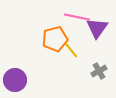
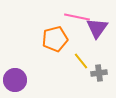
yellow line: moved 10 px right, 11 px down
gray cross: moved 2 px down; rotated 21 degrees clockwise
